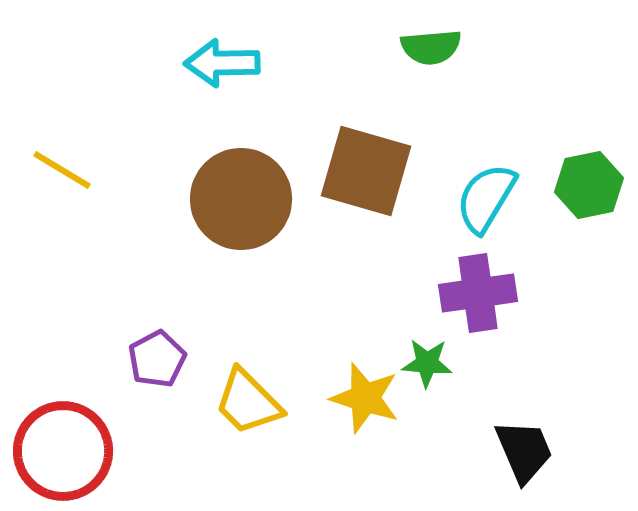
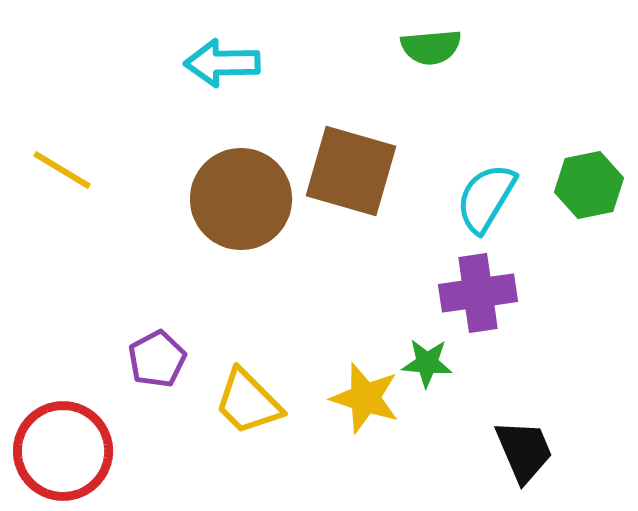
brown square: moved 15 px left
